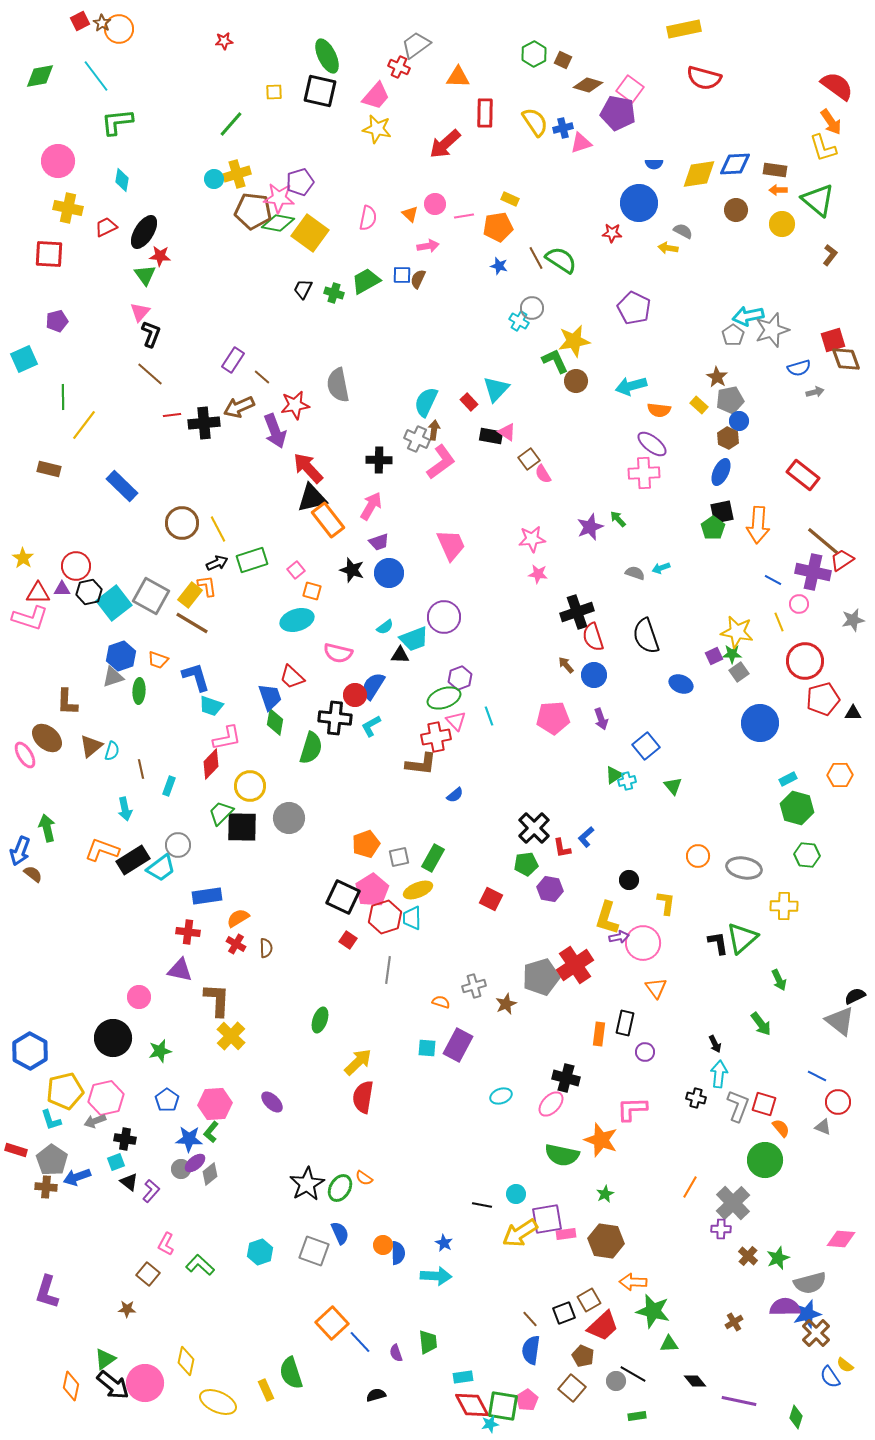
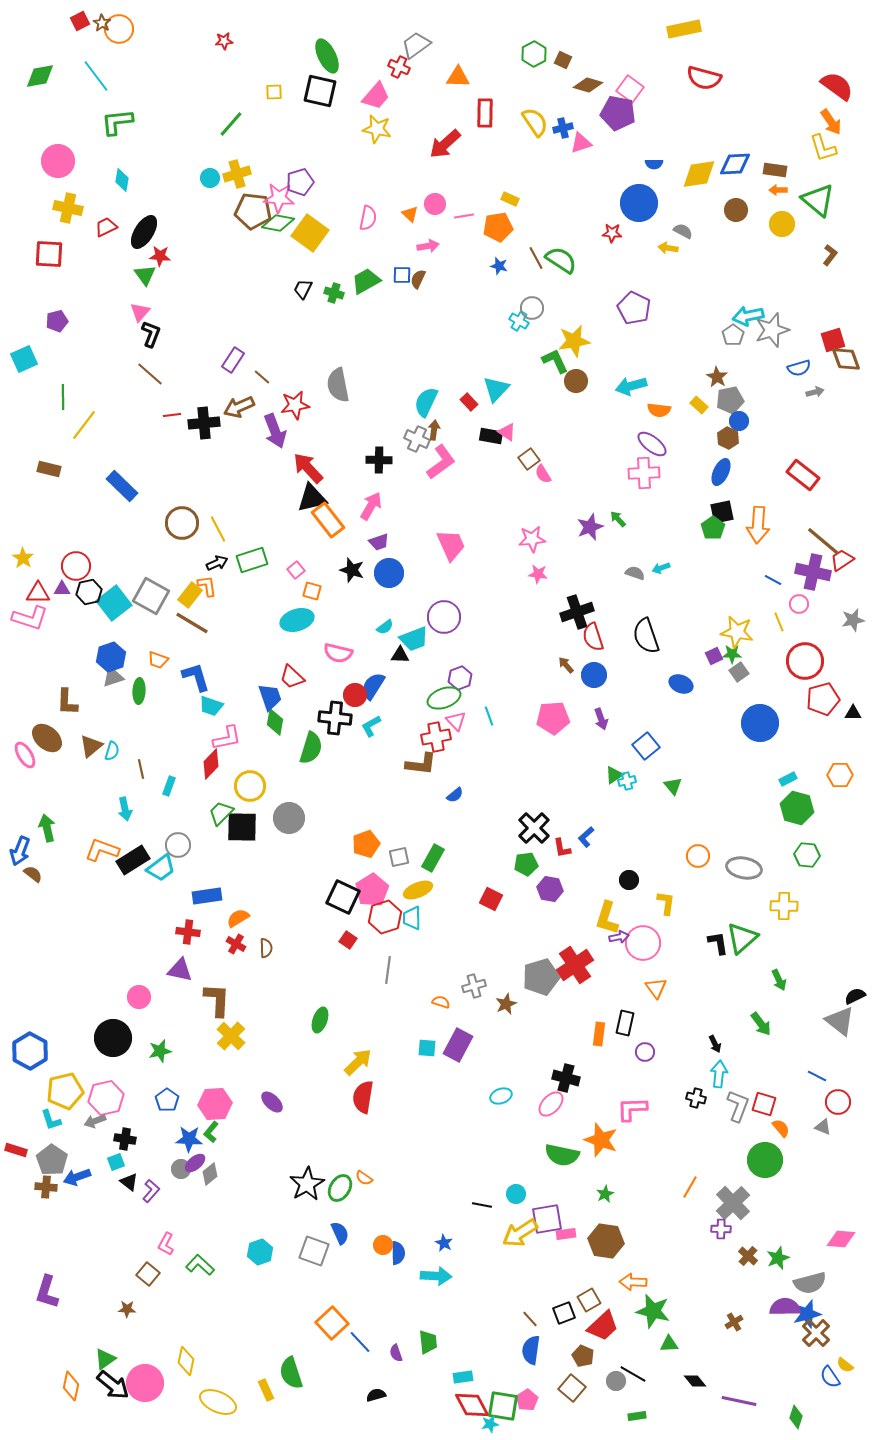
cyan circle at (214, 179): moved 4 px left, 1 px up
blue hexagon at (121, 656): moved 10 px left, 1 px down
